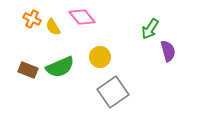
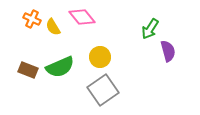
gray square: moved 10 px left, 2 px up
